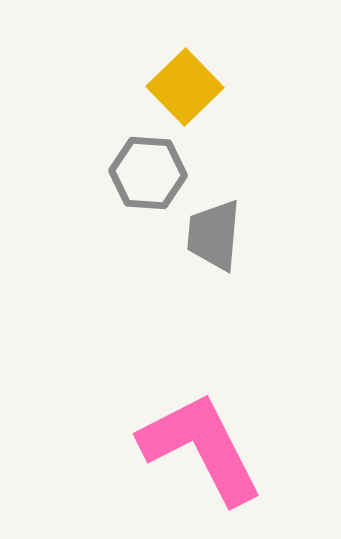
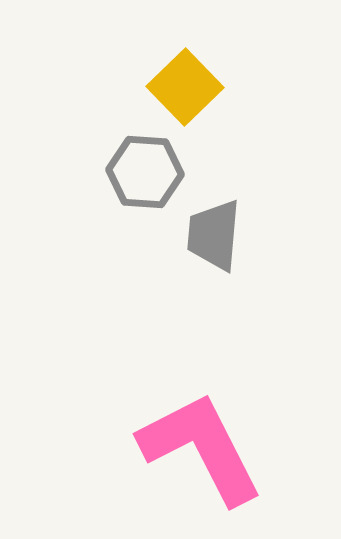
gray hexagon: moved 3 px left, 1 px up
